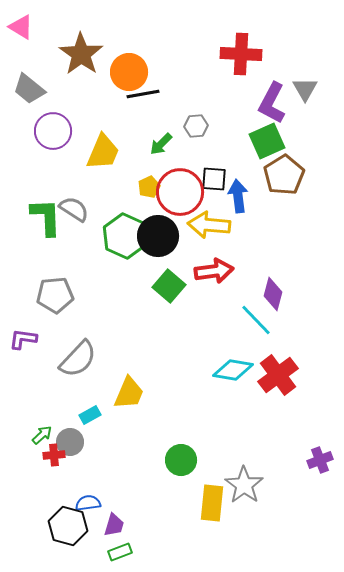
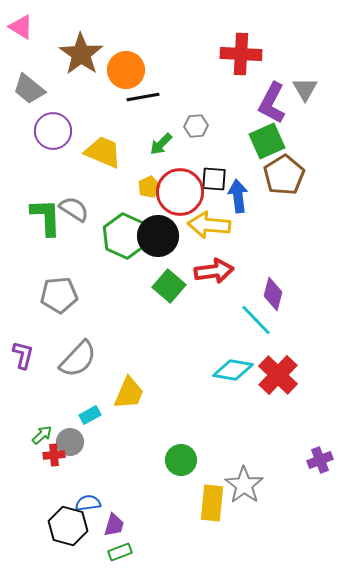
orange circle at (129, 72): moved 3 px left, 2 px up
black line at (143, 94): moved 3 px down
yellow trapezoid at (103, 152): rotated 90 degrees counterclockwise
gray pentagon at (55, 295): moved 4 px right
purple L-shape at (23, 339): moved 16 px down; rotated 96 degrees clockwise
red cross at (278, 375): rotated 9 degrees counterclockwise
